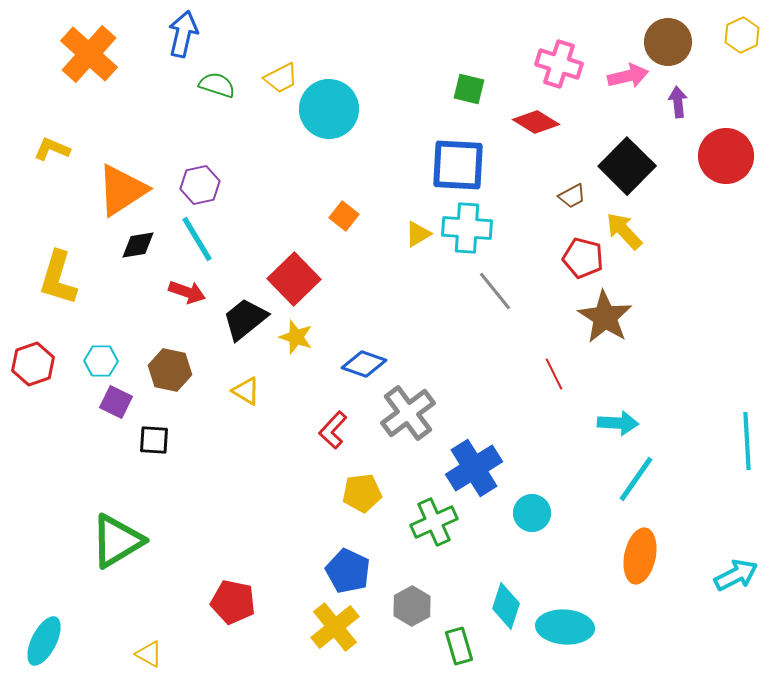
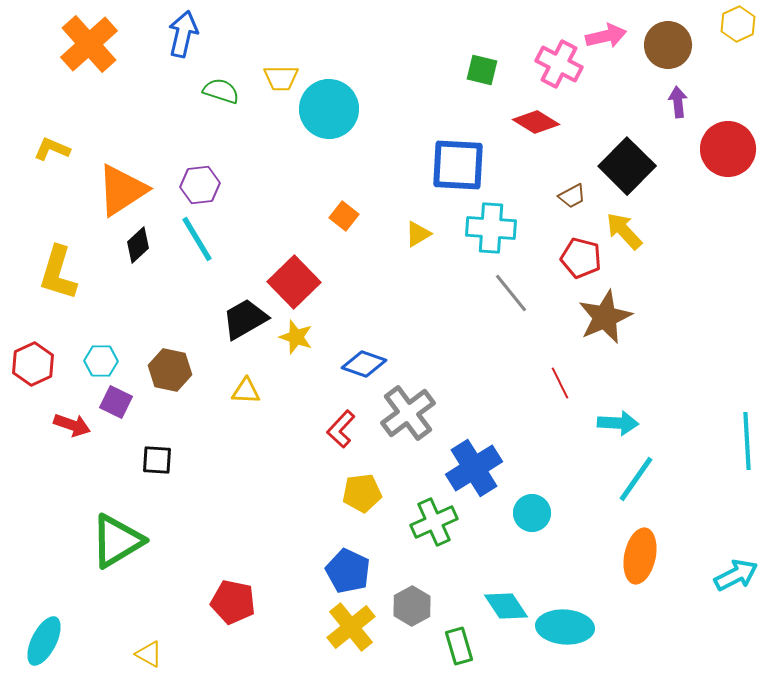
yellow hexagon at (742, 35): moved 4 px left, 11 px up
brown circle at (668, 42): moved 3 px down
orange cross at (89, 54): moved 10 px up; rotated 6 degrees clockwise
pink cross at (559, 64): rotated 9 degrees clockwise
pink arrow at (628, 76): moved 22 px left, 40 px up
yellow trapezoid at (281, 78): rotated 27 degrees clockwise
green semicircle at (217, 85): moved 4 px right, 6 px down
green square at (469, 89): moved 13 px right, 19 px up
red circle at (726, 156): moved 2 px right, 7 px up
purple hexagon at (200, 185): rotated 6 degrees clockwise
cyan cross at (467, 228): moved 24 px right
black diamond at (138, 245): rotated 33 degrees counterclockwise
red pentagon at (583, 258): moved 2 px left
yellow L-shape at (58, 278): moved 5 px up
red square at (294, 279): moved 3 px down
gray line at (495, 291): moved 16 px right, 2 px down
red arrow at (187, 292): moved 115 px left, 133 px down
brown star at (605, 317): rotated 16 degrees clockwise
black trapezoid at (245, 319): rotated 9 degrees clockwise
red hexagon at (33, 364): rotated 6 degrees counterclockwise
red line at (554, 374): moved 6 px right, 9 px down
yellow triangle at (246, 391): rotated 28 degrees counterclockwise
red L-shape at (333, 430): moved 8 px right, 1 px up
black square at (154, 440): moved 3 px right, 20 px down
cyan diamond at (506, 606): rotated 51 degrees counterclockwise
yellow cross at (335, 627): moved 16 px right
